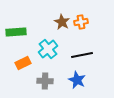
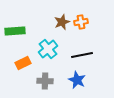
brown star: rotated 21 degrees clockwise
green rectangle: moved 1 px left, 1 px up
